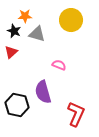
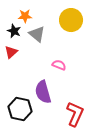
gray triangle: rotated 24 degrees clockwise
black hexagon: moved 3 px right, 4 px down
red L-shape: moved 1 px left
